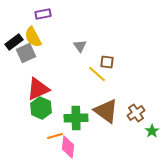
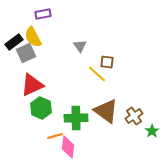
red triangle: moved 6 px left, 4 px up
brown cross: moved 2 px left, 3 px down
